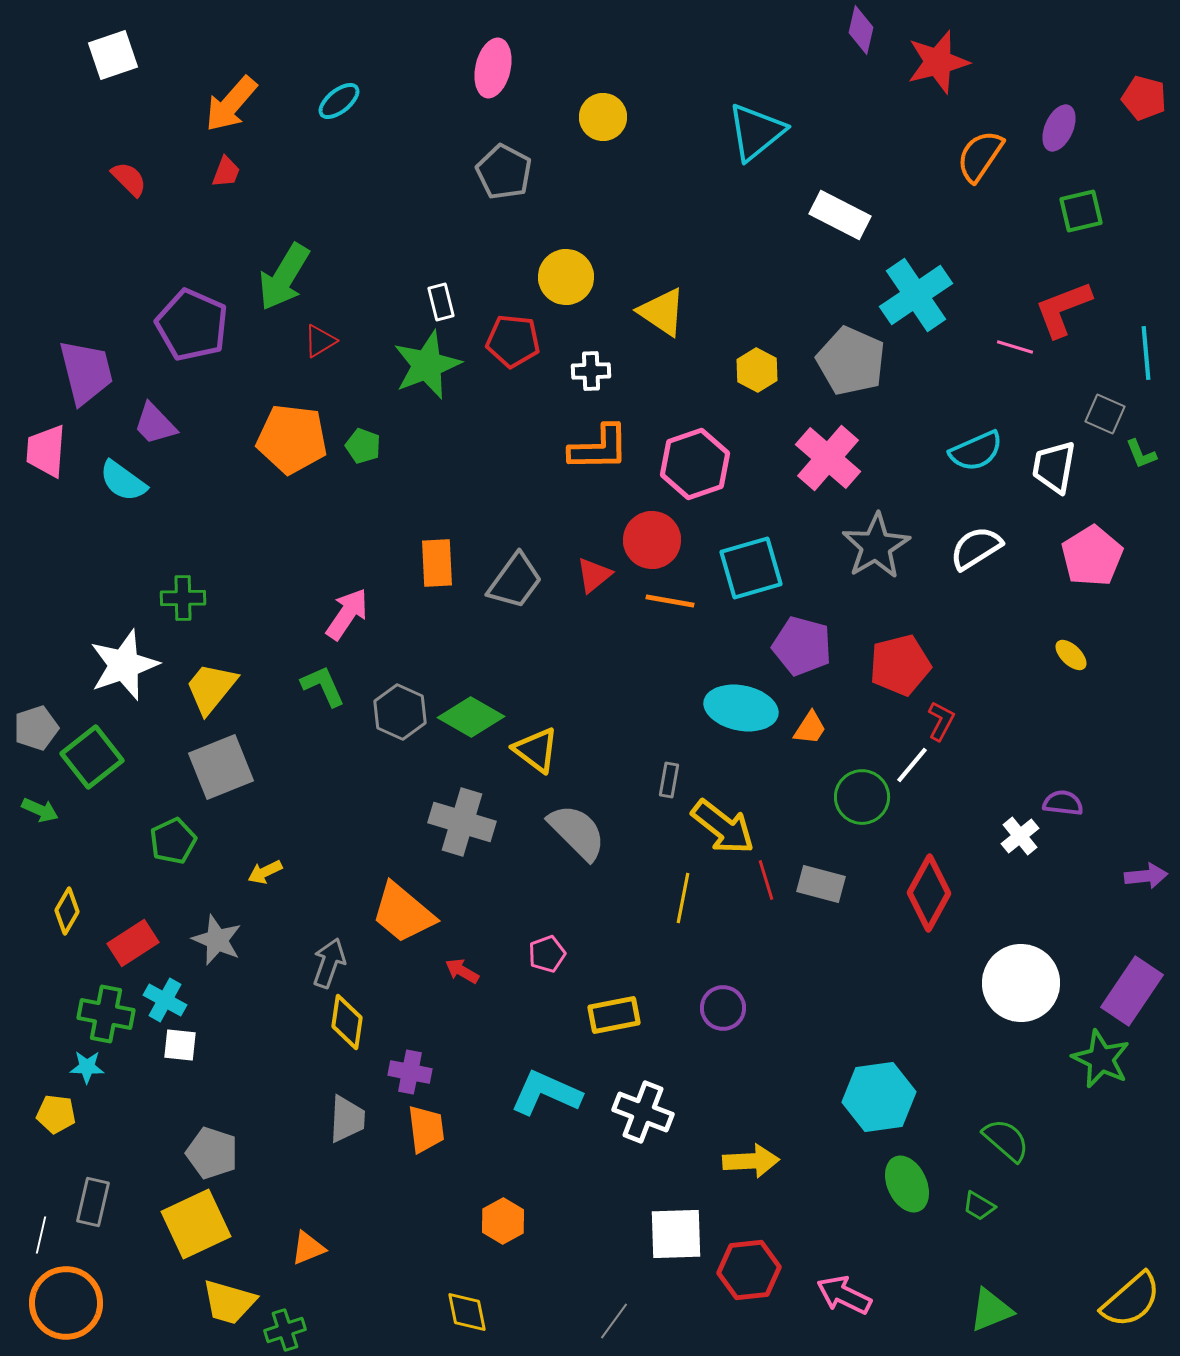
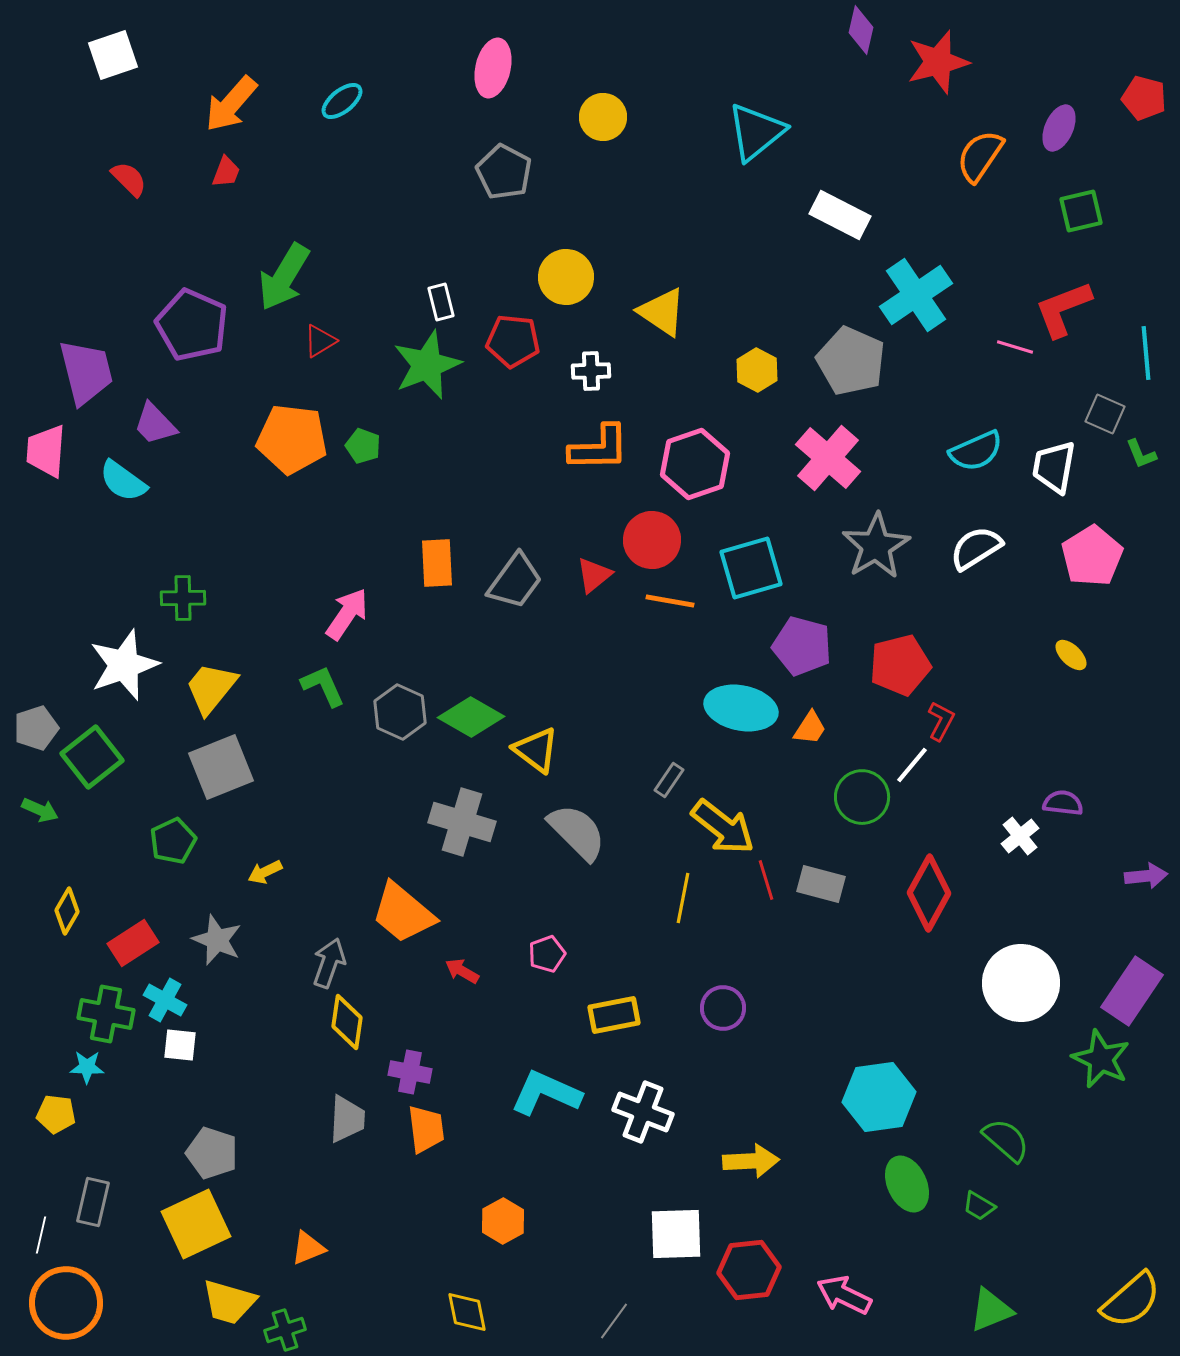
cyan ellipse at (339, 101): moved 3 px right
gray rectangle at (669, 780): rotated 24 degrees clockwise
